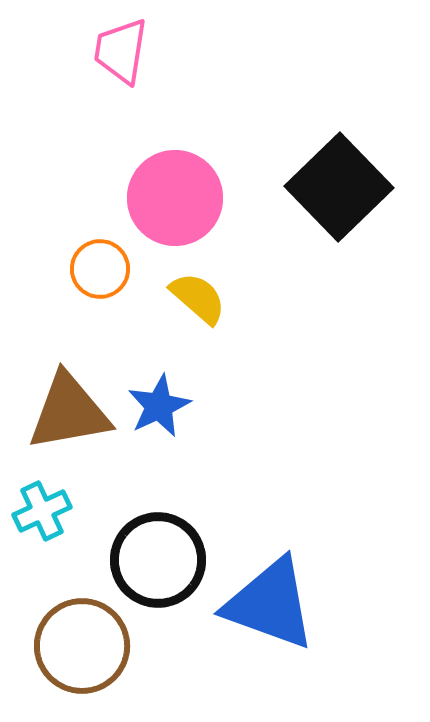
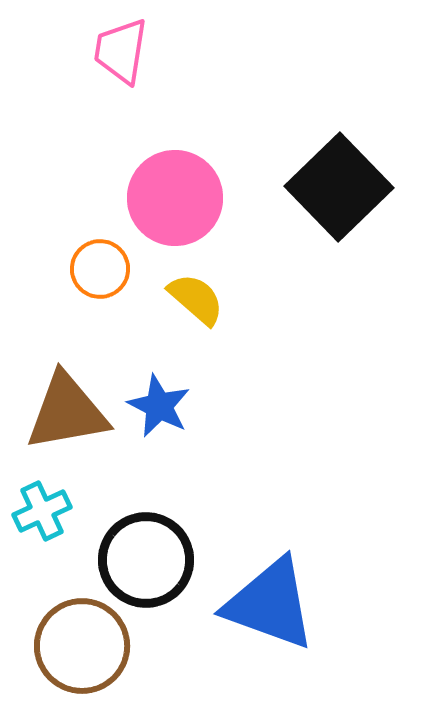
yellow semicircle: moved 2 px left, 1 px down
blue star: rotated 20 degrees counterclockwise
brown triangle: moved 2 px left
black circle: moved 12 px left
